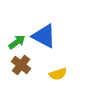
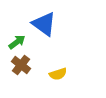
blue triangle: moved 12 px up; rotated 8 degrees clockwise
